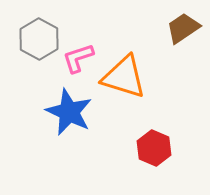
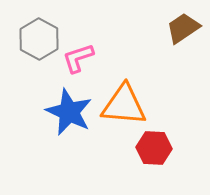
orange triangle: moved 28 px down; rotated 12 degrees counterclockwise
red hexagon: rotated 20 degrees counterclockwise
